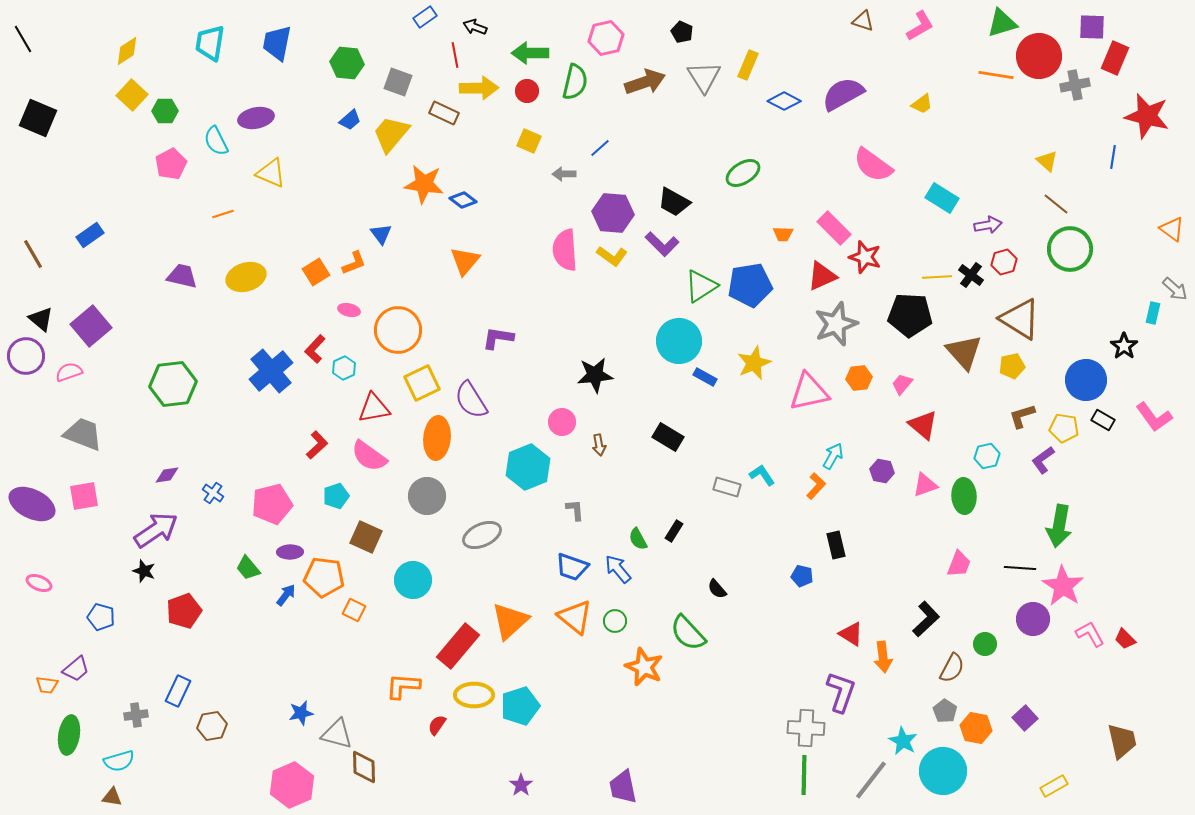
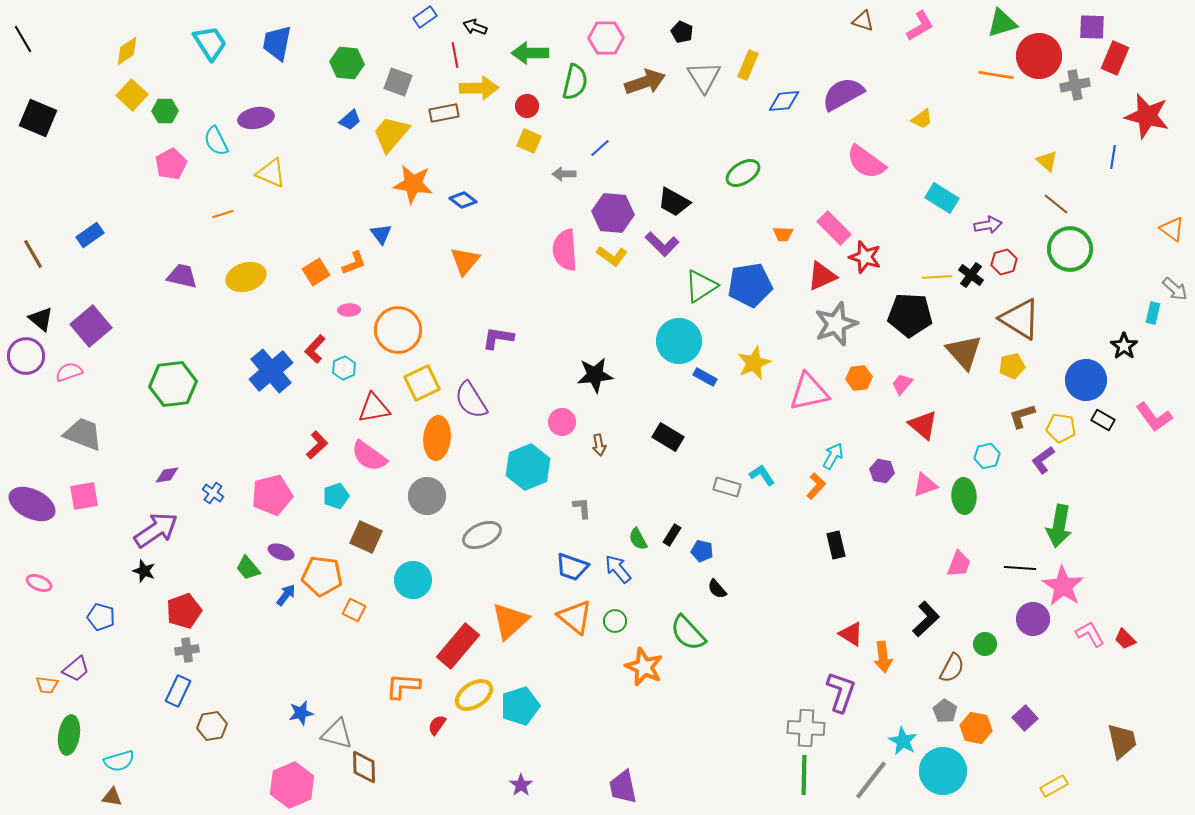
pink hexagon at (606, 38): rotated 12 degrees clockwise
cyan trapezoid at (210, 43): rotated 138 degrees clockwise
red circle at (527, 91): moved 15 px down
blue diamond at (784, 101): rotated 32 degrees counterclockwise
yellow trapezoid at (922, 104): moved 15 px down
brown rectangle at (444, 113): rotated 36 degrees counterclockwise
pink semicircle at (873, 165): moved 7 px left, 3 px up
orange star at (424, 184): moved 11 px left
pink ellipse at (349, 310): rotated 15 degrees counterclockwise
yellow pentagon at (1064, 428): moved 3 px left
pink pentagon at (272, 504): moved 9 px up
gray L-shape at (575, 510): moved 7 px right, 2 px up
black rectangle at (674, 531): moved 2 px left, 4 px down
purple ellipse at (290, 552): moved 9 px left; rotated 20 degrees clockwise
blue pentagon at (802, 576): moved 100 px left, 25 px up
orange pentagon at (324, 577): moved 2 px left, 1 px up
yellow ellipse at (474, 695): rotated 33 degrees counterclockwise
gray cross at (136, 715): moved 51 px right, 65 px up
